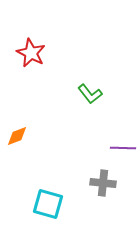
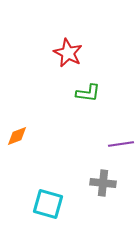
red star: moved 37 px right
green L-shape: moved 2 px left, 1 px up; rotated 45 degrees counterclockwise
purple line: moved 2 px left, 4 px up; rotated 10 degrees counterclockwise
